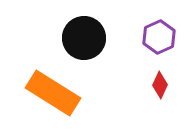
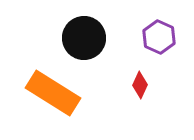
purple hexagon: rotated 12 degrees counterclockwise
red diamond: moved 20 px left
